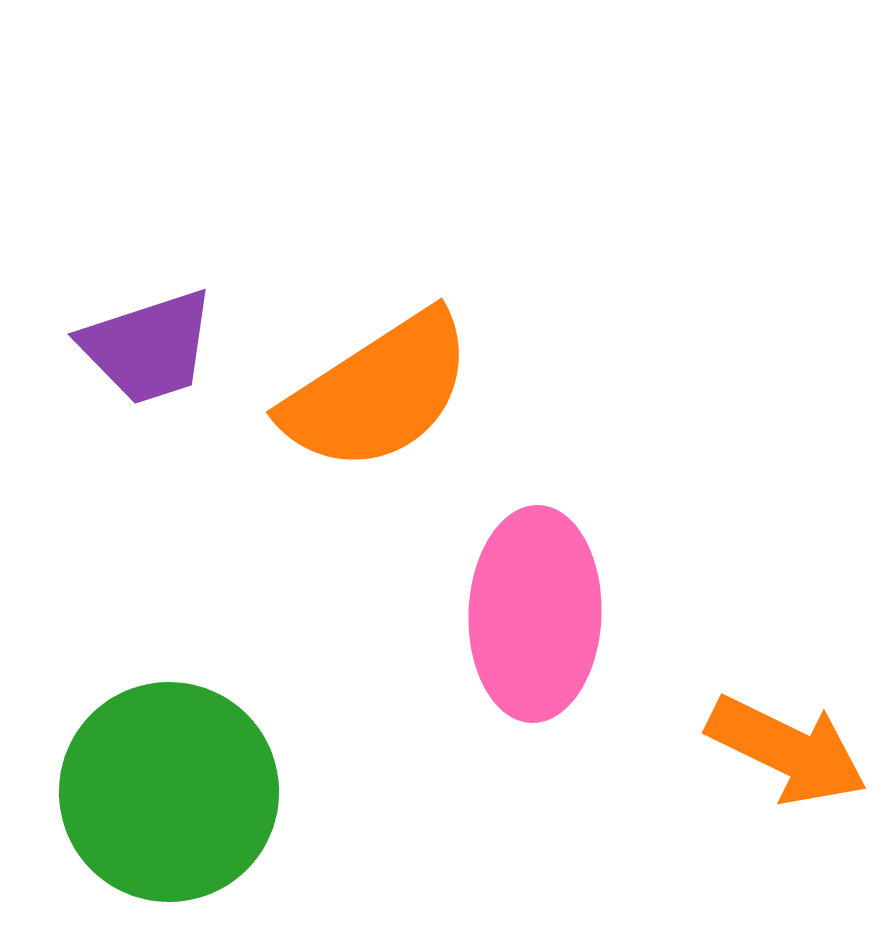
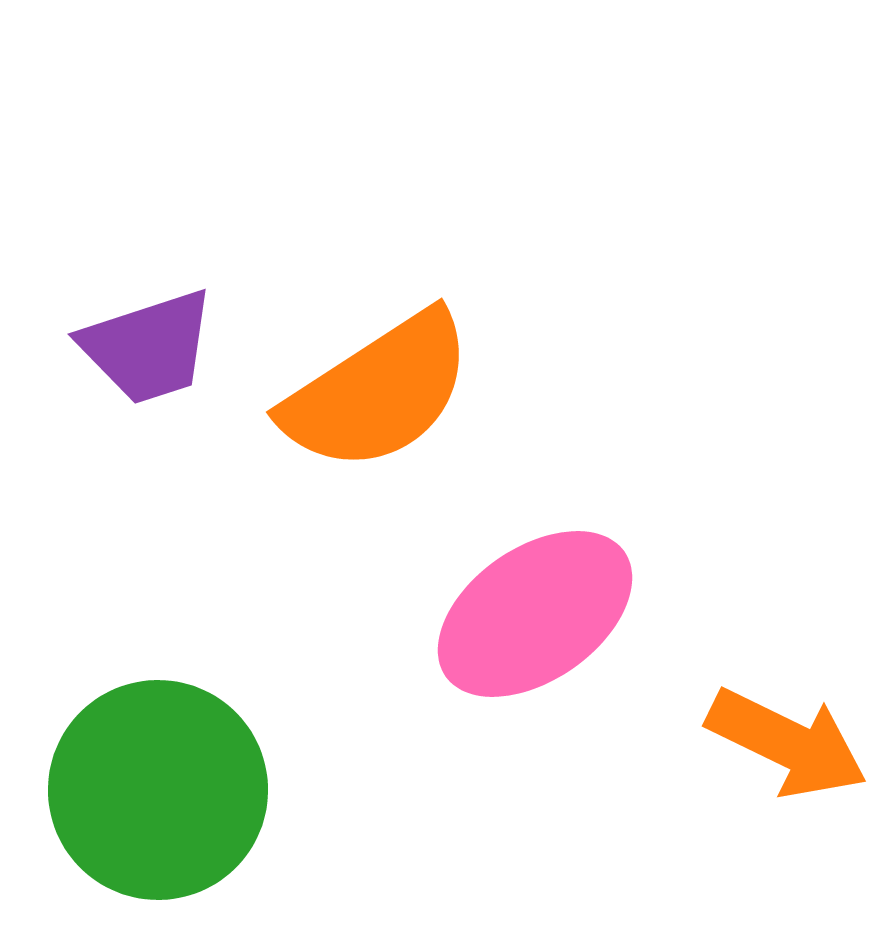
pink ellipse: rotated 53 degrees clockwise
orange arrow: moved 7 px up
green circle: moved 11 px left, 2 px up
